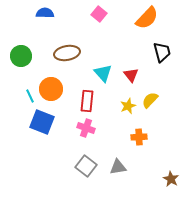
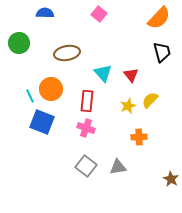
orange semicircle: moved 12 px right
green circle: moved 2 px left, 13 px up
